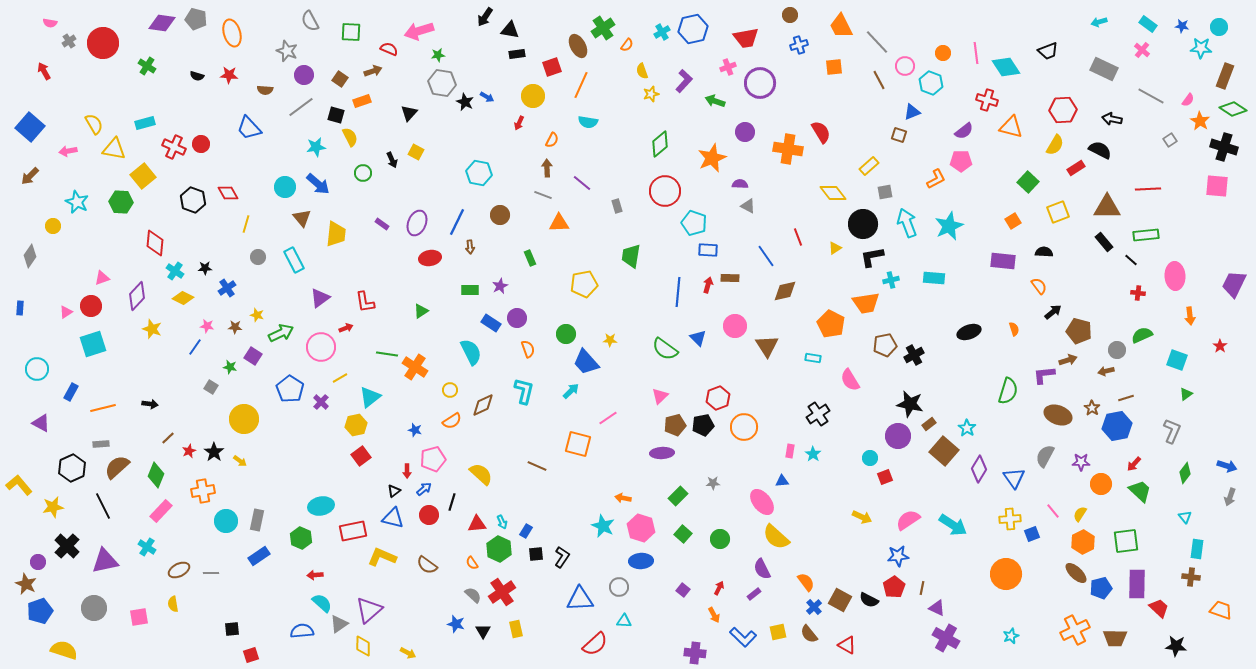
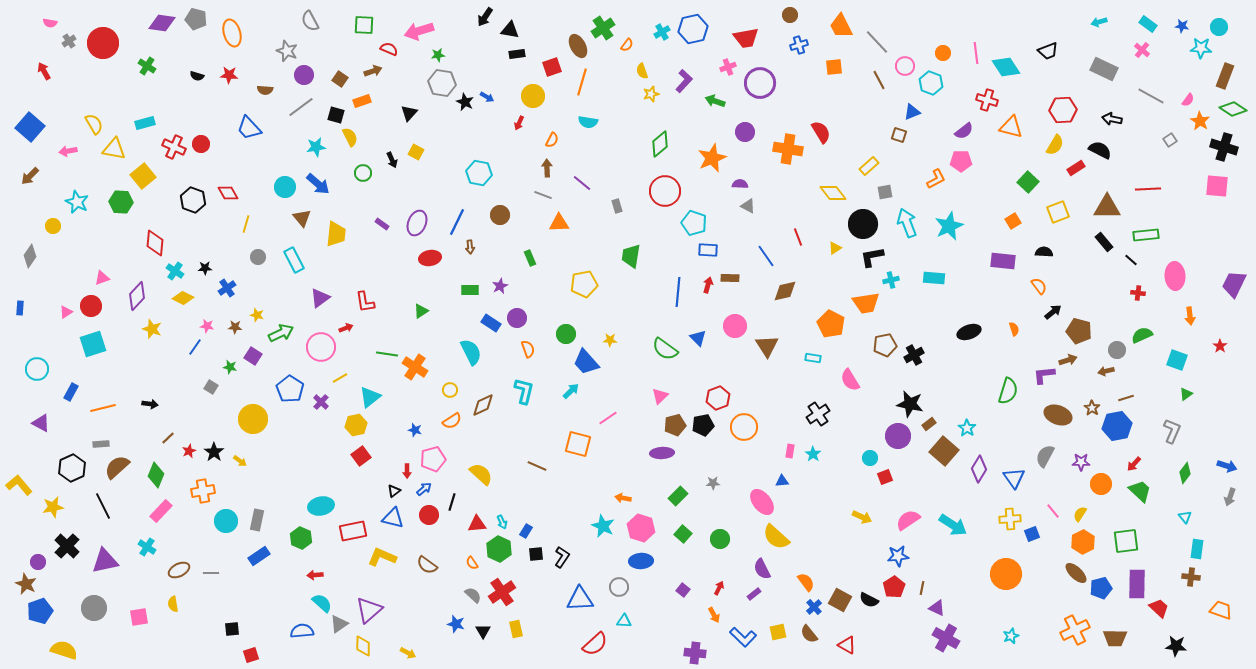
green square at (351, 32): moved 13 px right, 7 px up
orange line at (581, 85): moved 1 px right, 3 px up; rotated 8 degrees counterclockwise
yellow circle at (244, 419): moved 9 px right
